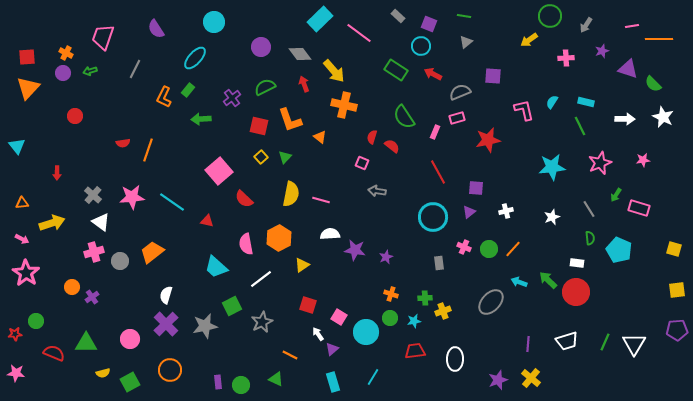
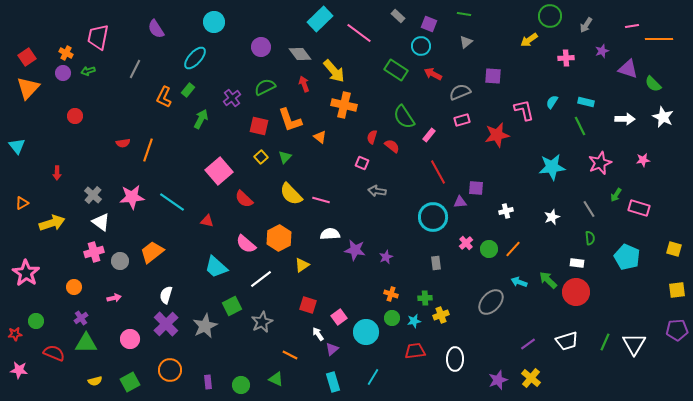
green line at (464, 16): moved 2 px up
pink trapezoid at (103, 37): moved 5 px left; rotated 8 degrees counterclockwise
red square at (27, 57): rotated 30 degrees counterclockwise
green arrow at (90, 71): moved 2 px left
pink rectangle at (457, 118): moved 5 px right, 2 px down
green arrow at (201, 119): rotated 120 degrees clockwise
pink rectangle at (435, 132): moved 6 px left, 3 px down; rotated 16 degrees clockwise
red star at (488, 140): moved 9 px right, 5 px up
yellow semicircle at (291, 194): rotated 125 degrees clockwise
orange triangle at (22, 203): rotated 24 degrees counterclockwise
purple triangle at (469, 212): moved 9 px left, 10 px up; rotated 32 degrees clockwise
pink arrow at (22, 239): moved 92 px right, 59 px down; rotated 40 degrees counterclockwise
pink semicircle at (246, 244): rotated 40 degrees counterclockwise
pink cross at (464, 247): moved 2 px right, 4 px up; rotated 24 degrees clockwise
cyan pentagon at (619, 250): moved 8 px right, 7 px down
gray rectangle at (439, 263): moved 3 px left
orange circle at (72, 287): moved 2 px right
purple cross at (92, 297): moved 11 px left, 21 px down
yellow cross at (443, 311): moved 2 px left, 4 px down
pink square at (339, 317): rotated 21 degrees clockwise
green circle at (390, 318): moved 2 px right
gray star at (205, 326): rotated 15 degrees counterclockwise
purple line at (528, 344): rotated 49 degrees clockwise
pink star at (16, 373): moved 3 px right, 3 px up
yellow semicircle at (103, 373): moved 8 px left, 8 px down
purple rectangle at (218, 382): moved 10 px left
